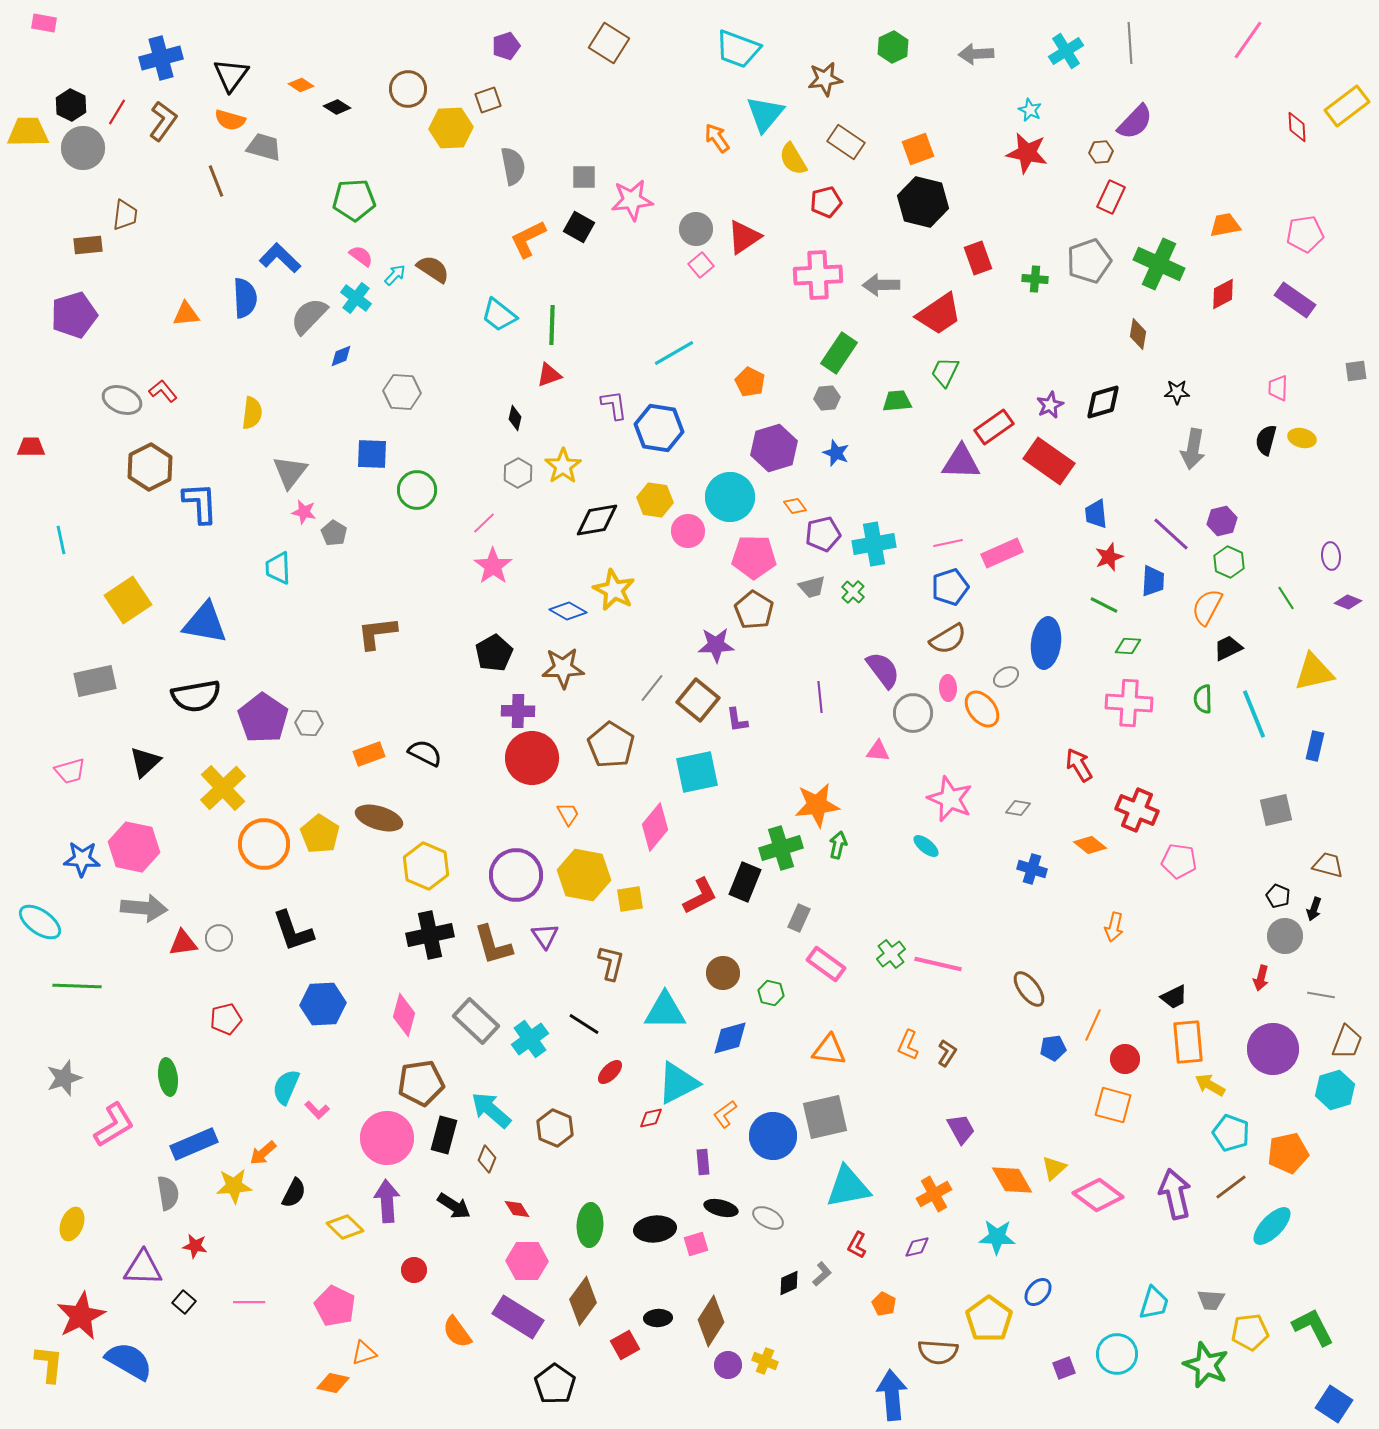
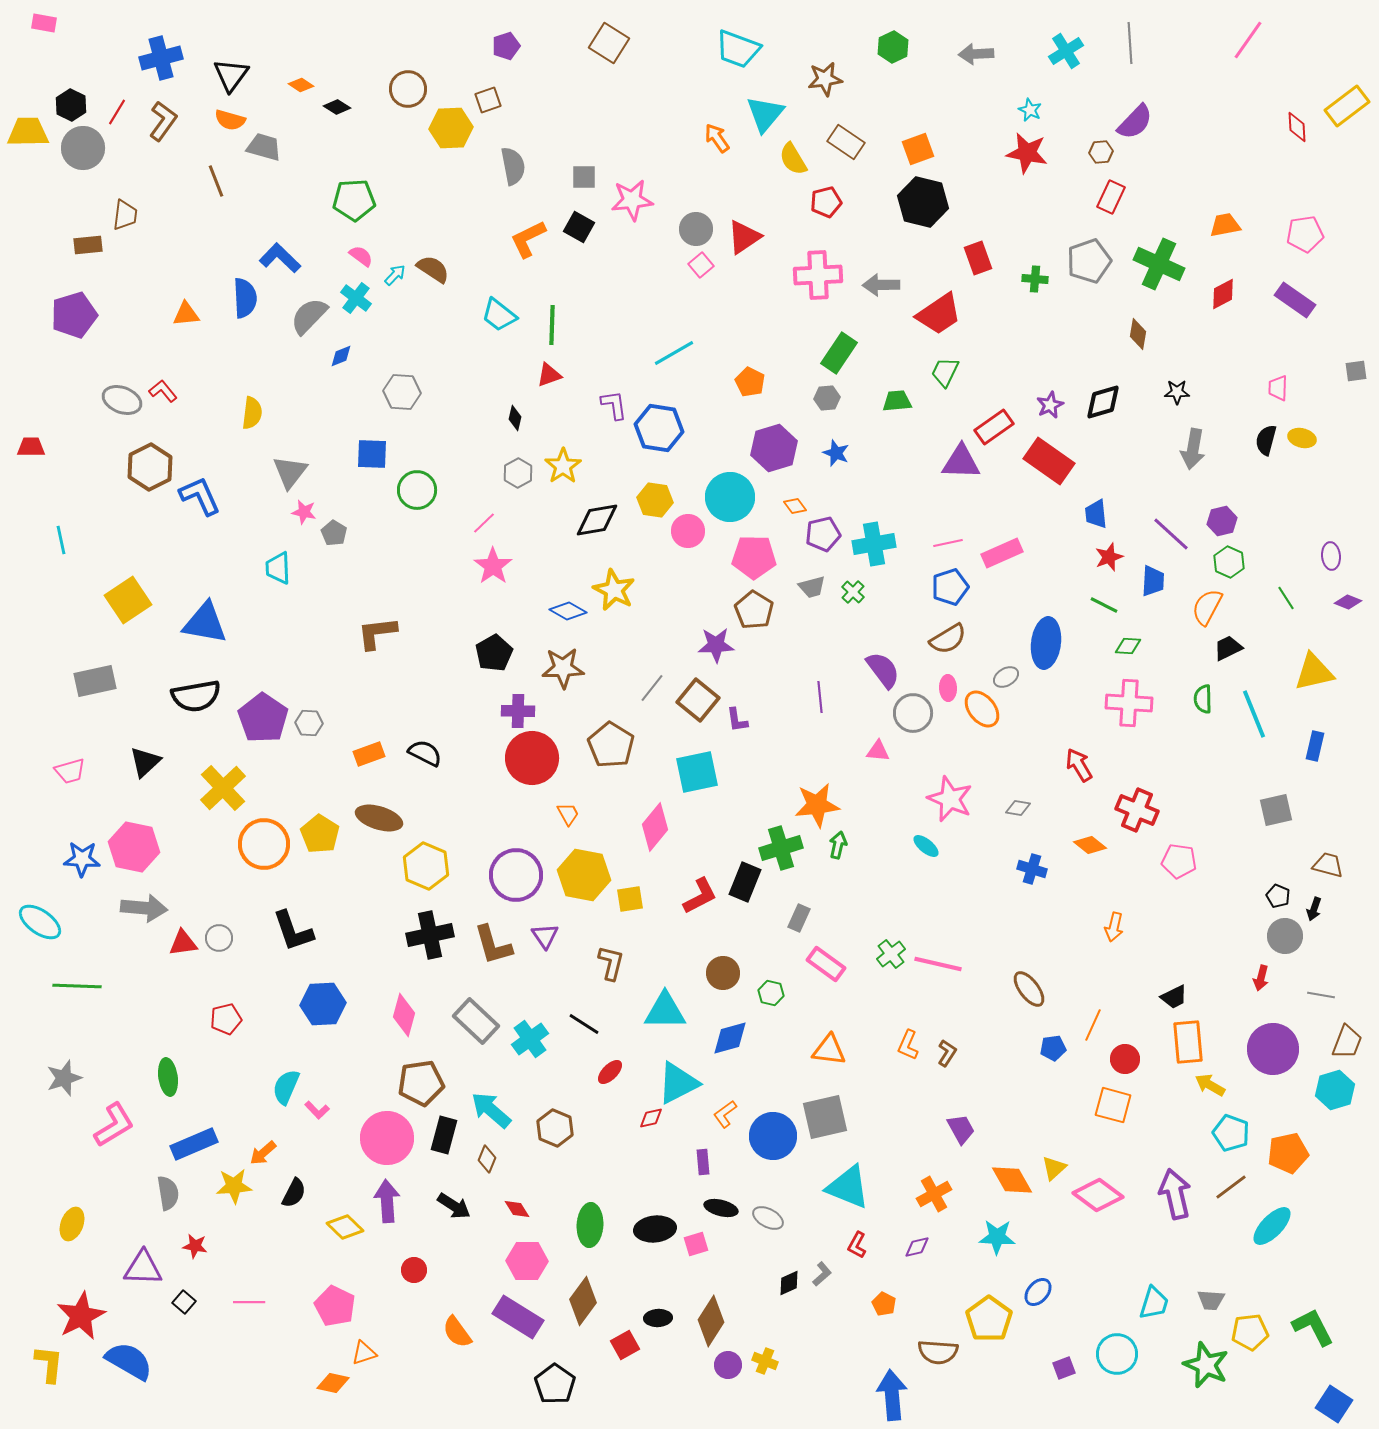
blue L-shape at (200, 503): moved 7 px up; rotated 21 degrees counterclockwise
cyan triangle at (848, 1187): rotated 33 degrees clockwise
